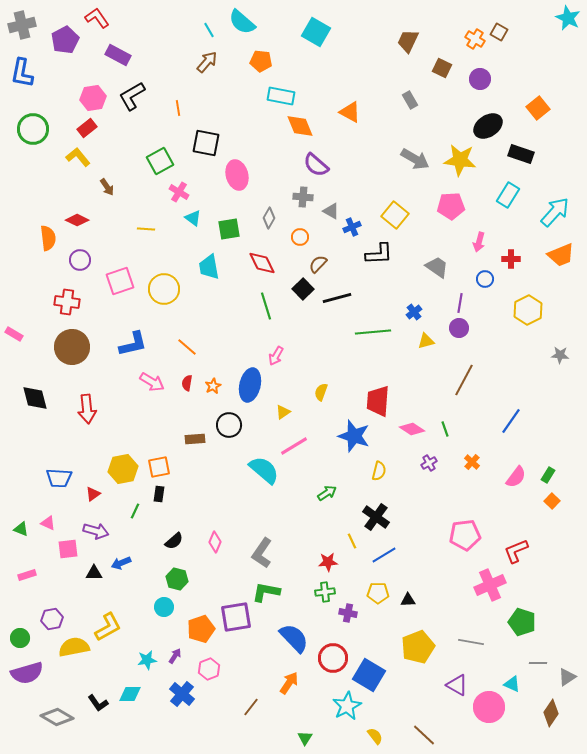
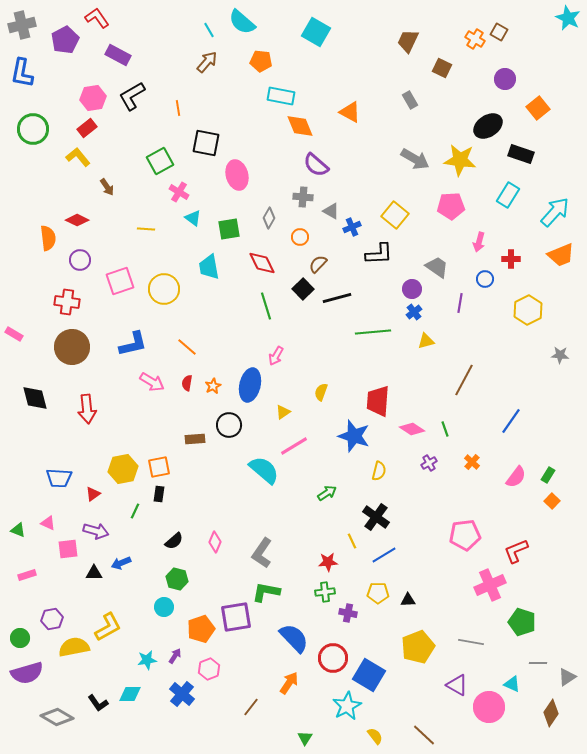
purple circle at (480, 79): moved 25 px right
purple circle at (459, 328): moved 47 px left, 39 px up
green triangle at (21, 529): moved 3 px left, 1 px down
